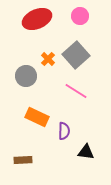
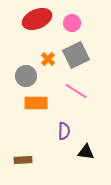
pink circle: moved 8 px left, 7 px down
gray square: rotated 16 degrees clockwise
orange rectangle: moved 1 px left, 14 px up; rotated 25 degrees counterclockwise
